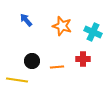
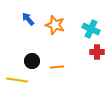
blue arrow: moved 2 px right, 1 px up
orange star: moved 7 px left, 1 px up
cyan cross: moved 2 px left, 3 px up
red cross: moved 14 px right, 7 px up
